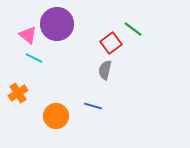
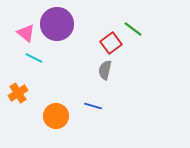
pink triangle: moved 2 px left, 2 px up
